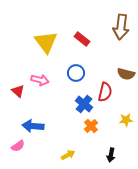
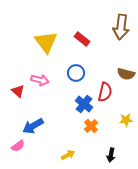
blue arrow: rotated 35 degrees counterclockwise
